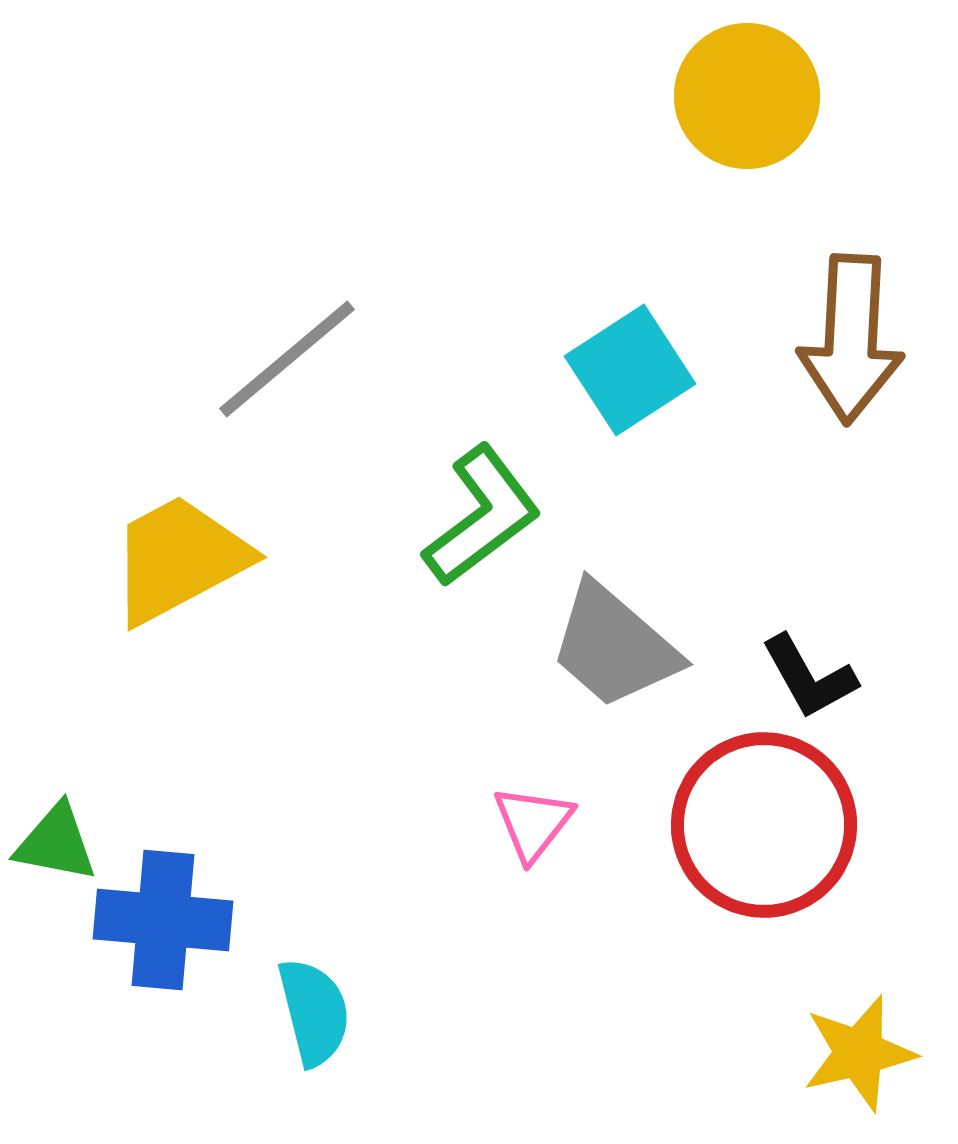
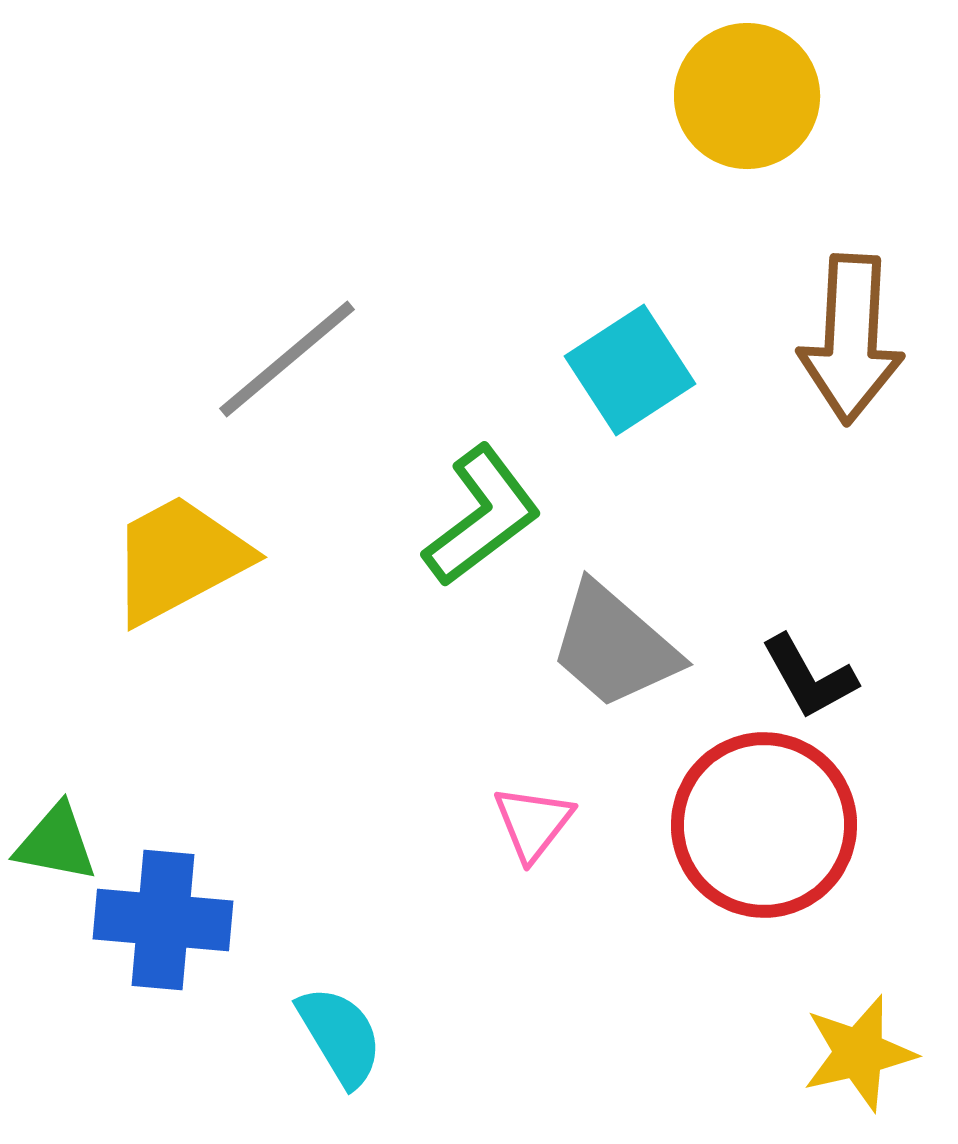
cyan semicircle: moved 26 px right, 24 px down; rotated 17 degrees counterclockwise
